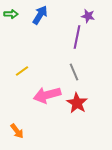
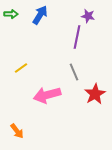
yellow line: moved 1 px left, 3 px up
red star: moved 18 px right, 9 px up; rotated 10 degrees clockwise
